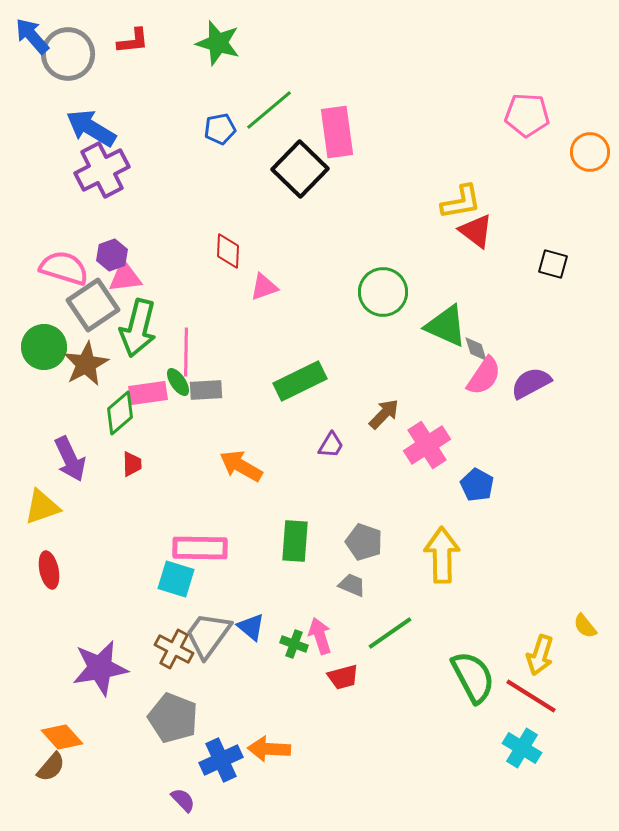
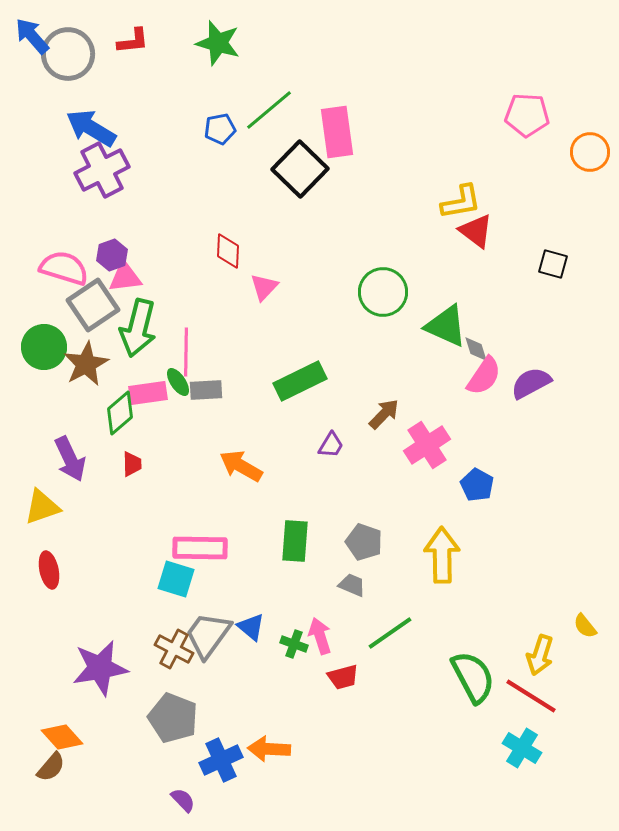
pink triangle at (264, 287): rotated 28 degrees counterclockwise
